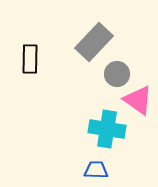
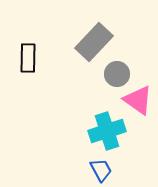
black rectangle: moved 2 px left, 1 px up
cyan cross: moved 2 px down; rotated 27 degrees counterclockwise
blue trapezoid: moved 5 px right; rotated 60 degrees clockwise
